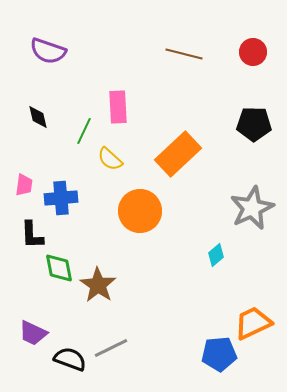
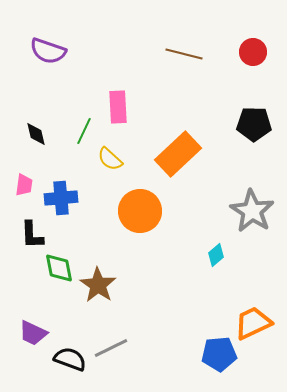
black diamond: moved 2 px left, 17 px down
gray star: moved 3 px down; rotated 15 degrees counterclockwise
